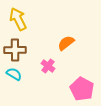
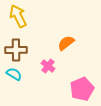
yellow arrow: moved 3 px up
brown cross: moved 1 px right
pink pentagon: rotated 20 degrees clockwise
